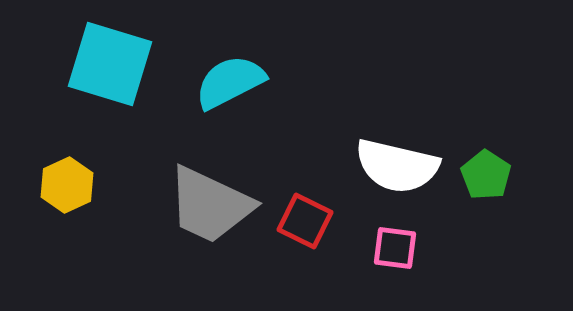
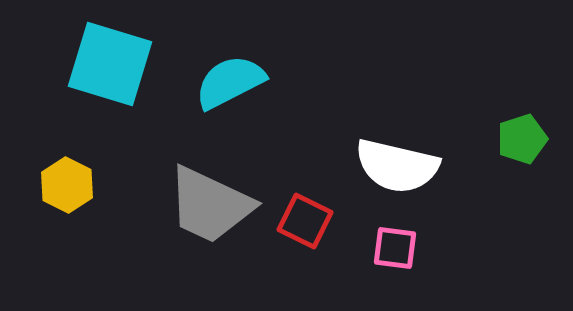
green pentagon: moved 36 px right, 36 px up; rotated 21 degrees clockwise
yellow hexagon: rotated 8 degrees counterclockwise
